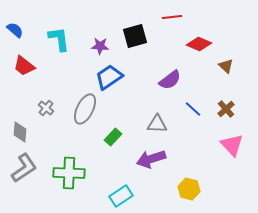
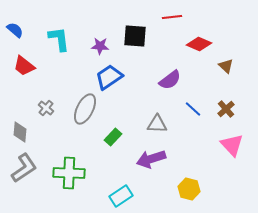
black square: rotated 20 degrees clockwise
